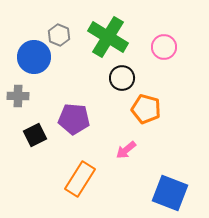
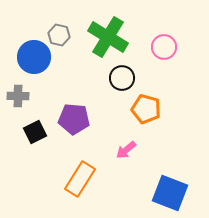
gray hexagon: rotated 10 degrees counterclockwise
black square: moved 3 px up
